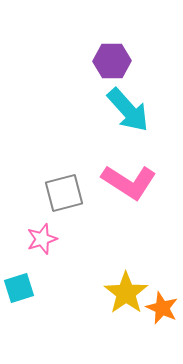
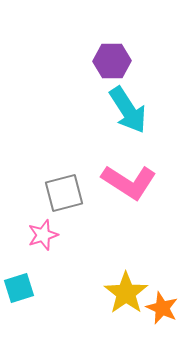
cyan arrow: rotated 9 degrees clockwise
pink star: moved 1 px right, 4 px up
